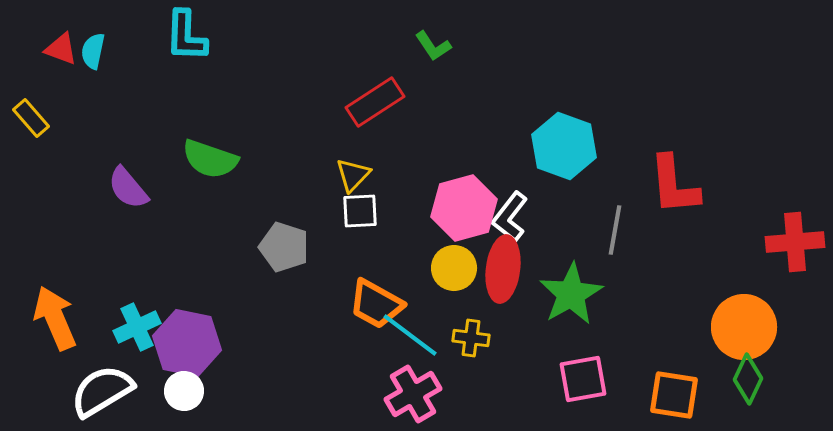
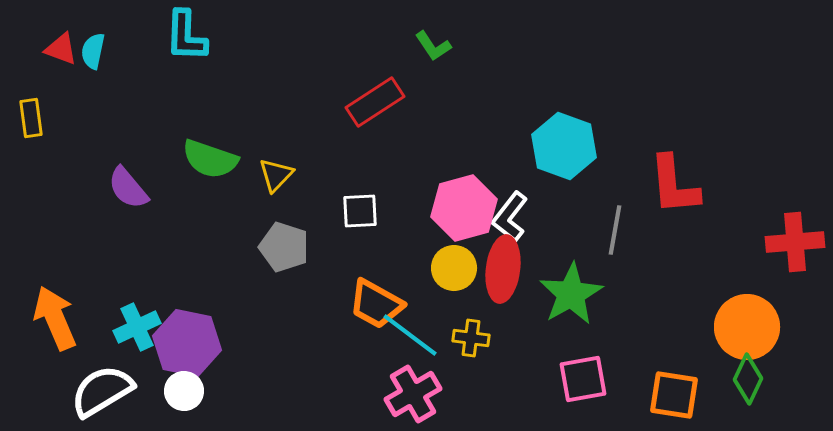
yellow rectangle: rotated 33 degrees clockwise
yellow triangle: moved 77 px left
orange circle: moved 3 px right
